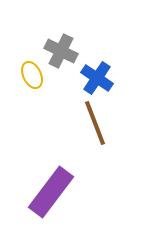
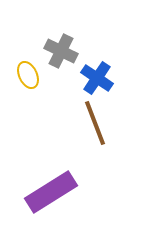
yellow ellipse: moved 4 px left
purple rectangle: rotated 21 degrees clockwise
